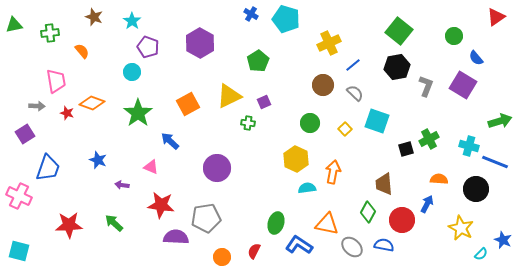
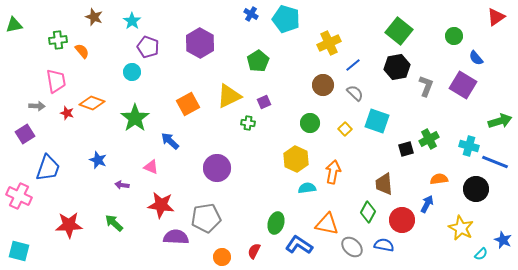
green cross at (50, 33): moved 8 px right, 7 px down
green star at (138, 113): moved 3 px left, 5 px down
orange semicircle at (439, 179): rotated 12 degrees counterclockwise
